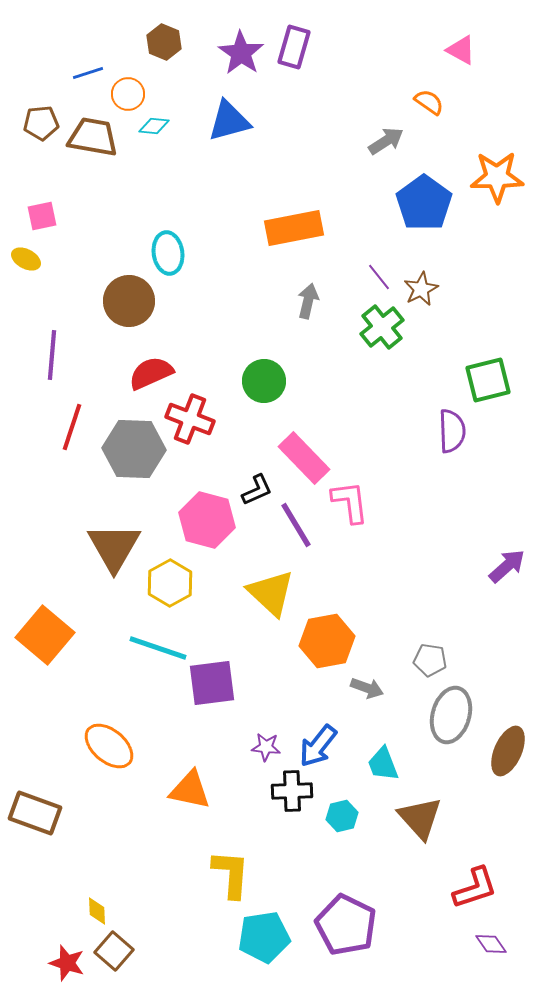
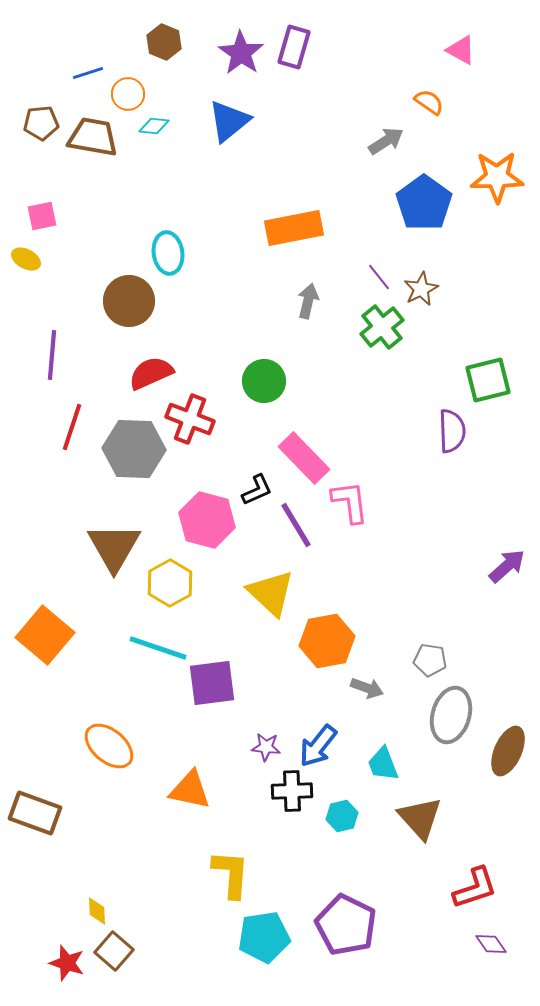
blue triangle at (229, 121): rotated 24 degrees counterclockwise
